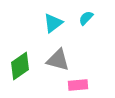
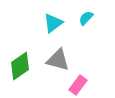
pink rectangle: rotated 48 degrees counterclockwise
